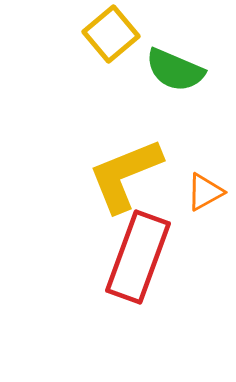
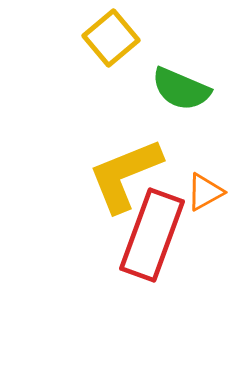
yellow square: moved 4 px down
green semicircle: moved 6 px right, 19 px down
red rectangle: moved 14 px right, 22 px up
